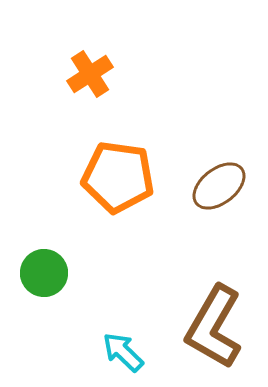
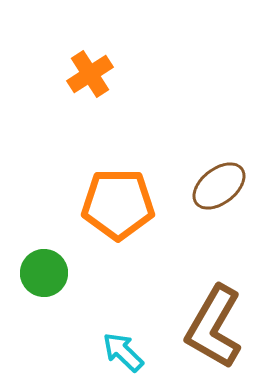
orange pentagon: moved 27 px down; rotated 8 degrees counterclockwise
